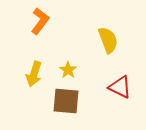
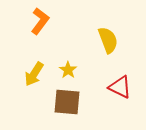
yellow arrow: rotated 15 degrees clockwise
brown square: moved 1 px right, 1 px down
